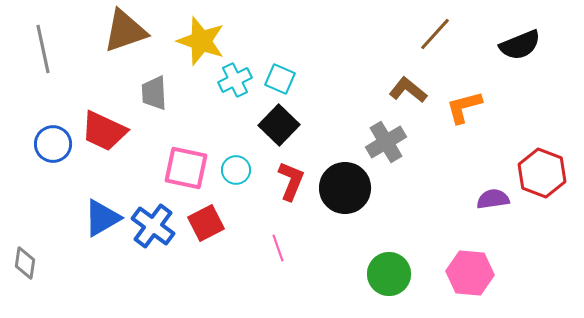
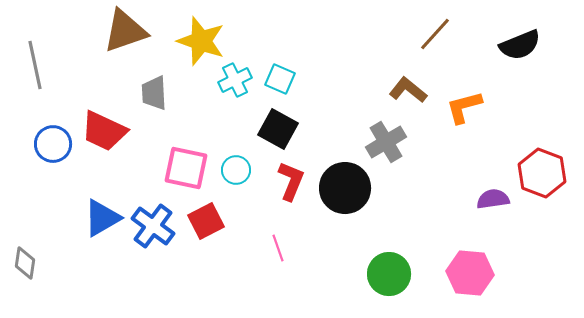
gray line: moved 8 px left, 16 px down
black square: moved 1 px left, 4 px down; rotated 15 degrees counterclockwise
red square: moved 2 px up
